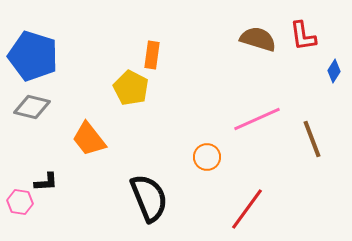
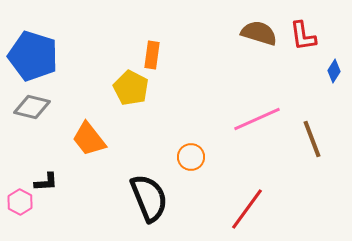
brown semicircle: moved 1 px right, 6 px up
orange circle: moved 16 px left
pink hexagon: rotated 20 degrees clockwise
